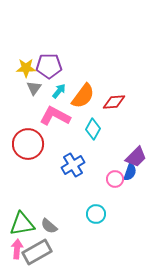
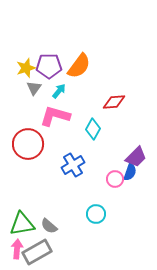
yellow star: rotated 18 degrees counterclockwise
orange semicircle: moved 4 px left, 30 px up
pink L-shape: rotated 12 degrees counterclockwise
